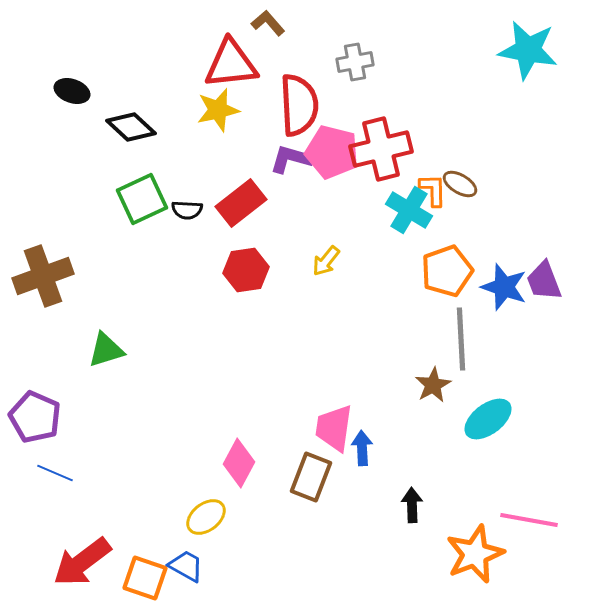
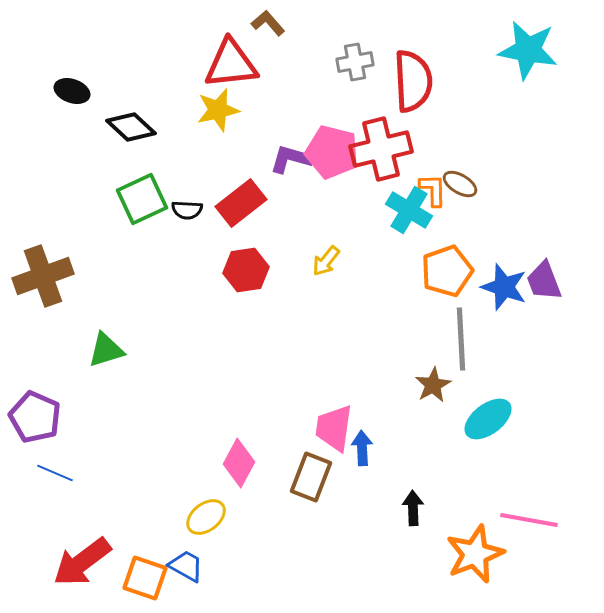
red semicircle: moved 114 px right, 24 px up
black arrow: moved 1 px right, 3 px down
